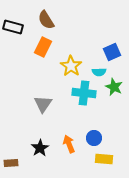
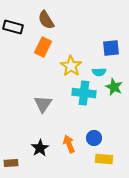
blue square: moved 1 px left, 4 px up; rotated 18 degrees clockwise
